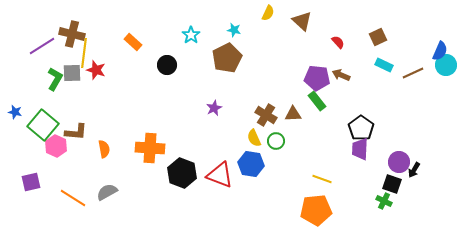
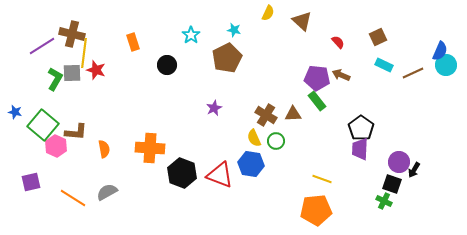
orange rectangle at (133, 42): rotated 30 degrees clockwise
